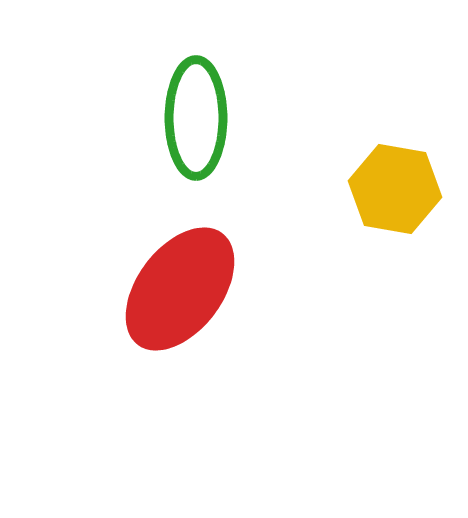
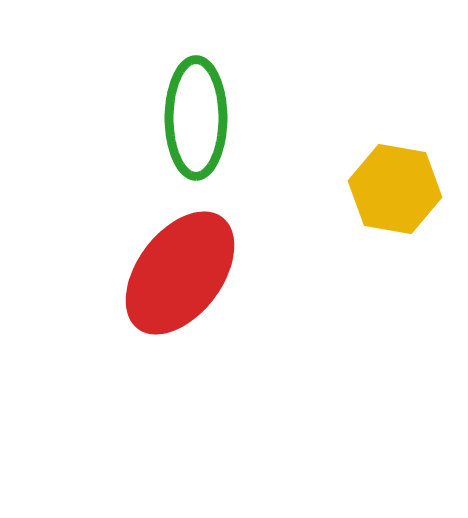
red ellipse: moved 16 px up
